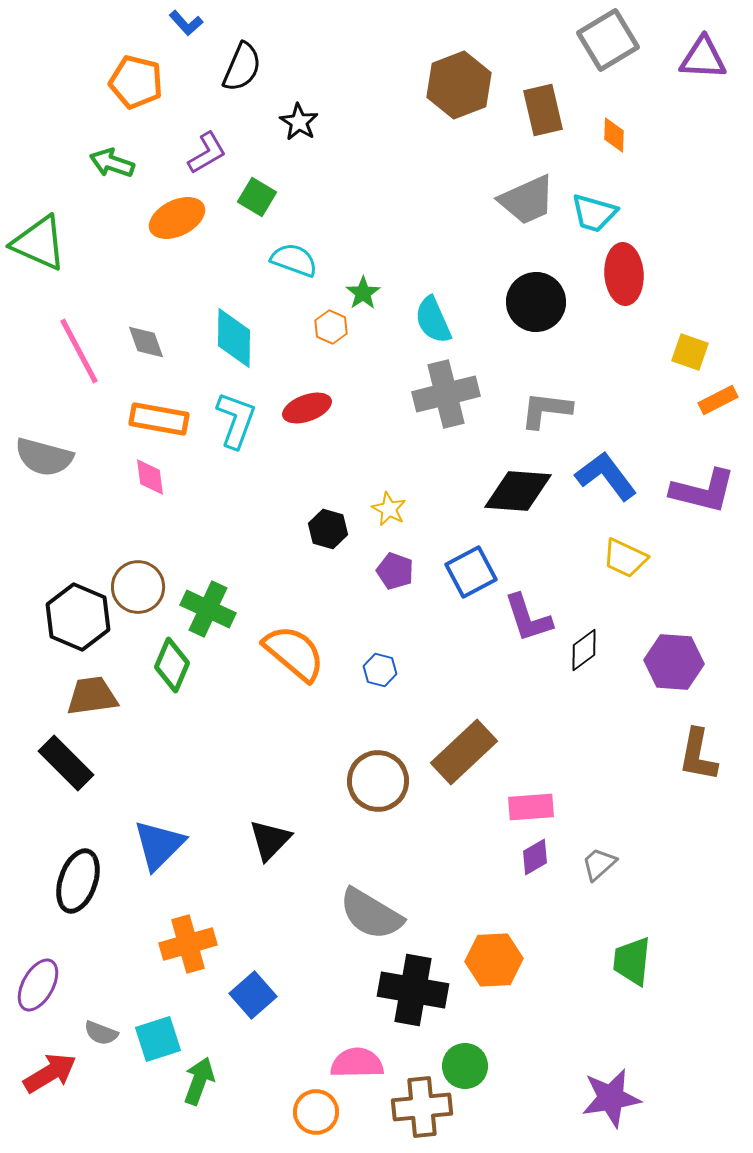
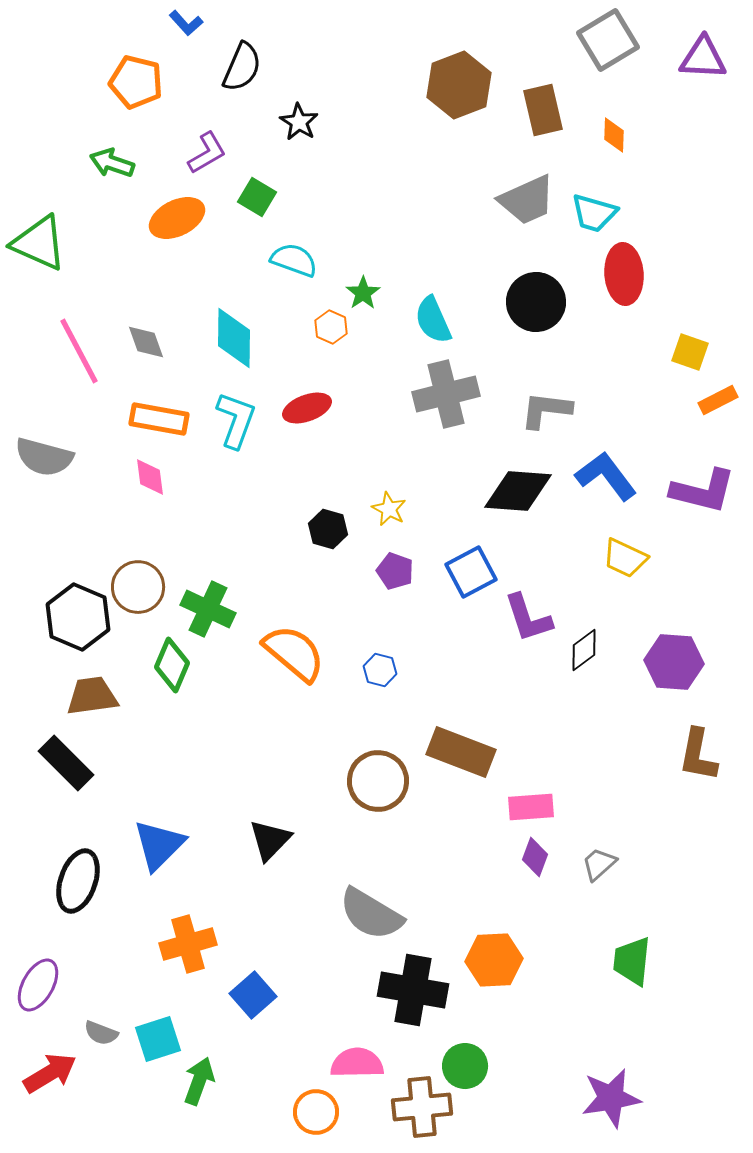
brown rectangle at (464, 752): moved 3 px left; rotated 64 degrees clockwise
purple diamond at (535, 857): rotated 39 degrees counterclockwise
